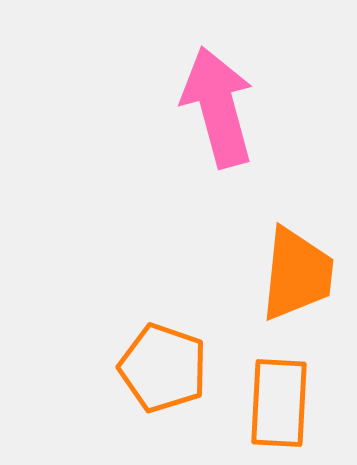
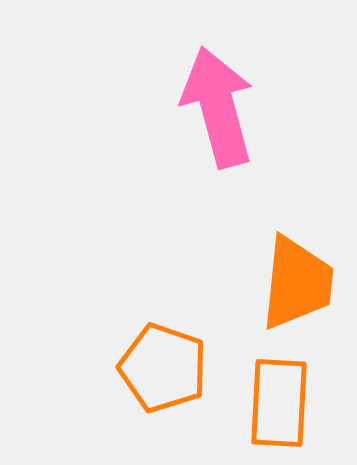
orange trapezoid: moved 9 px down
